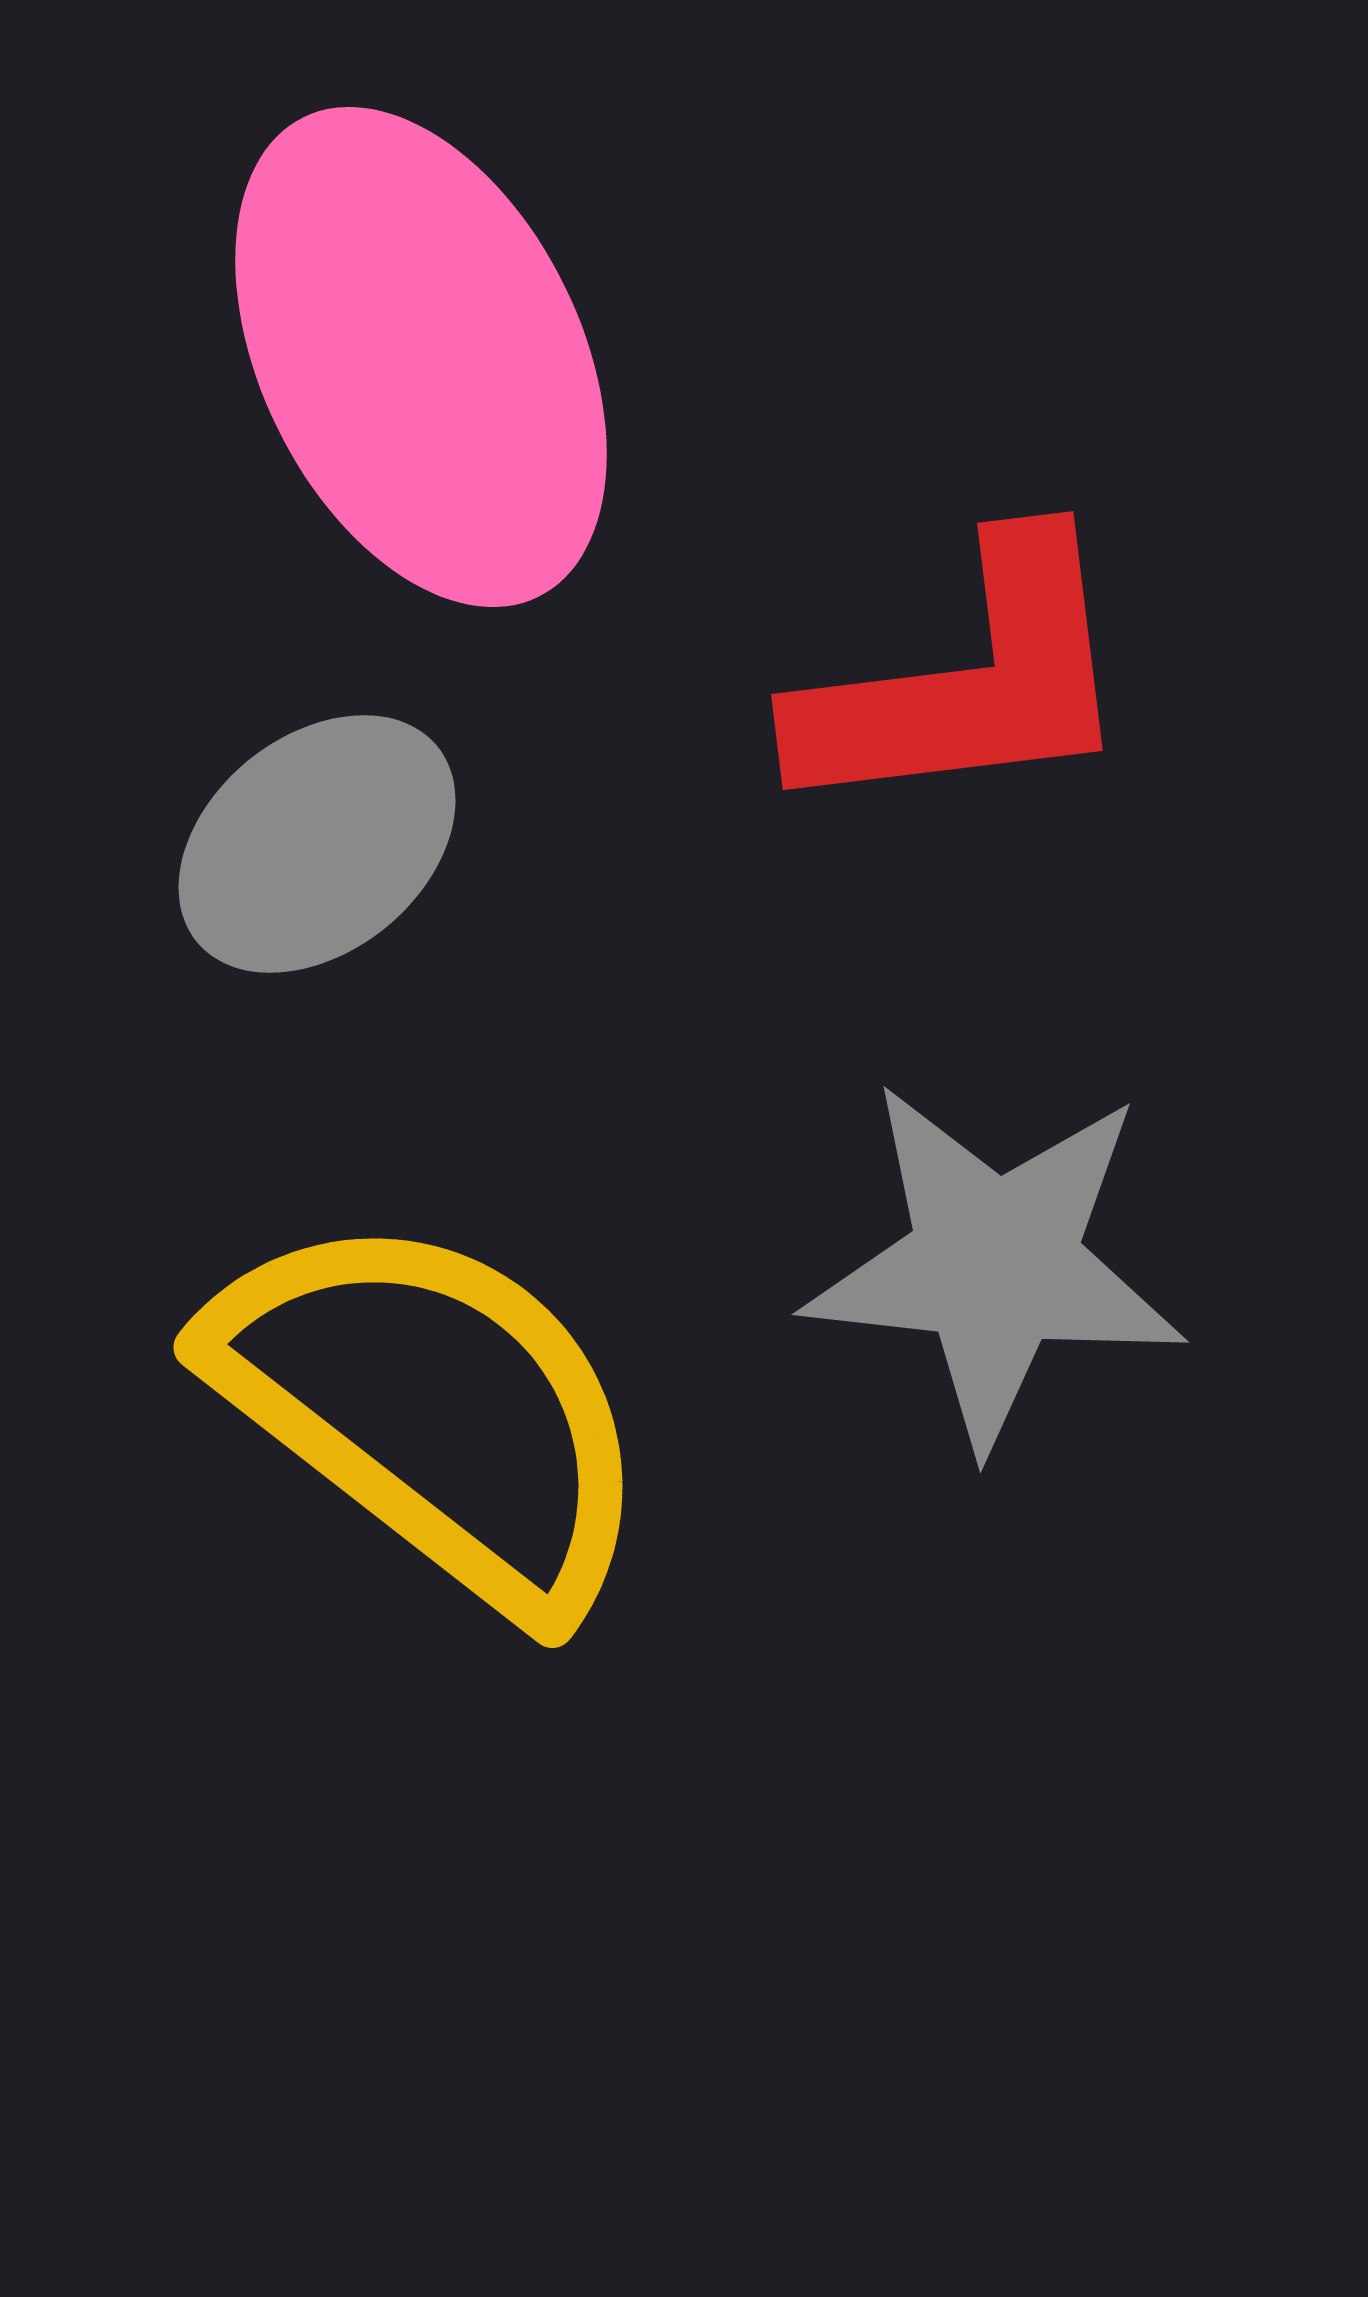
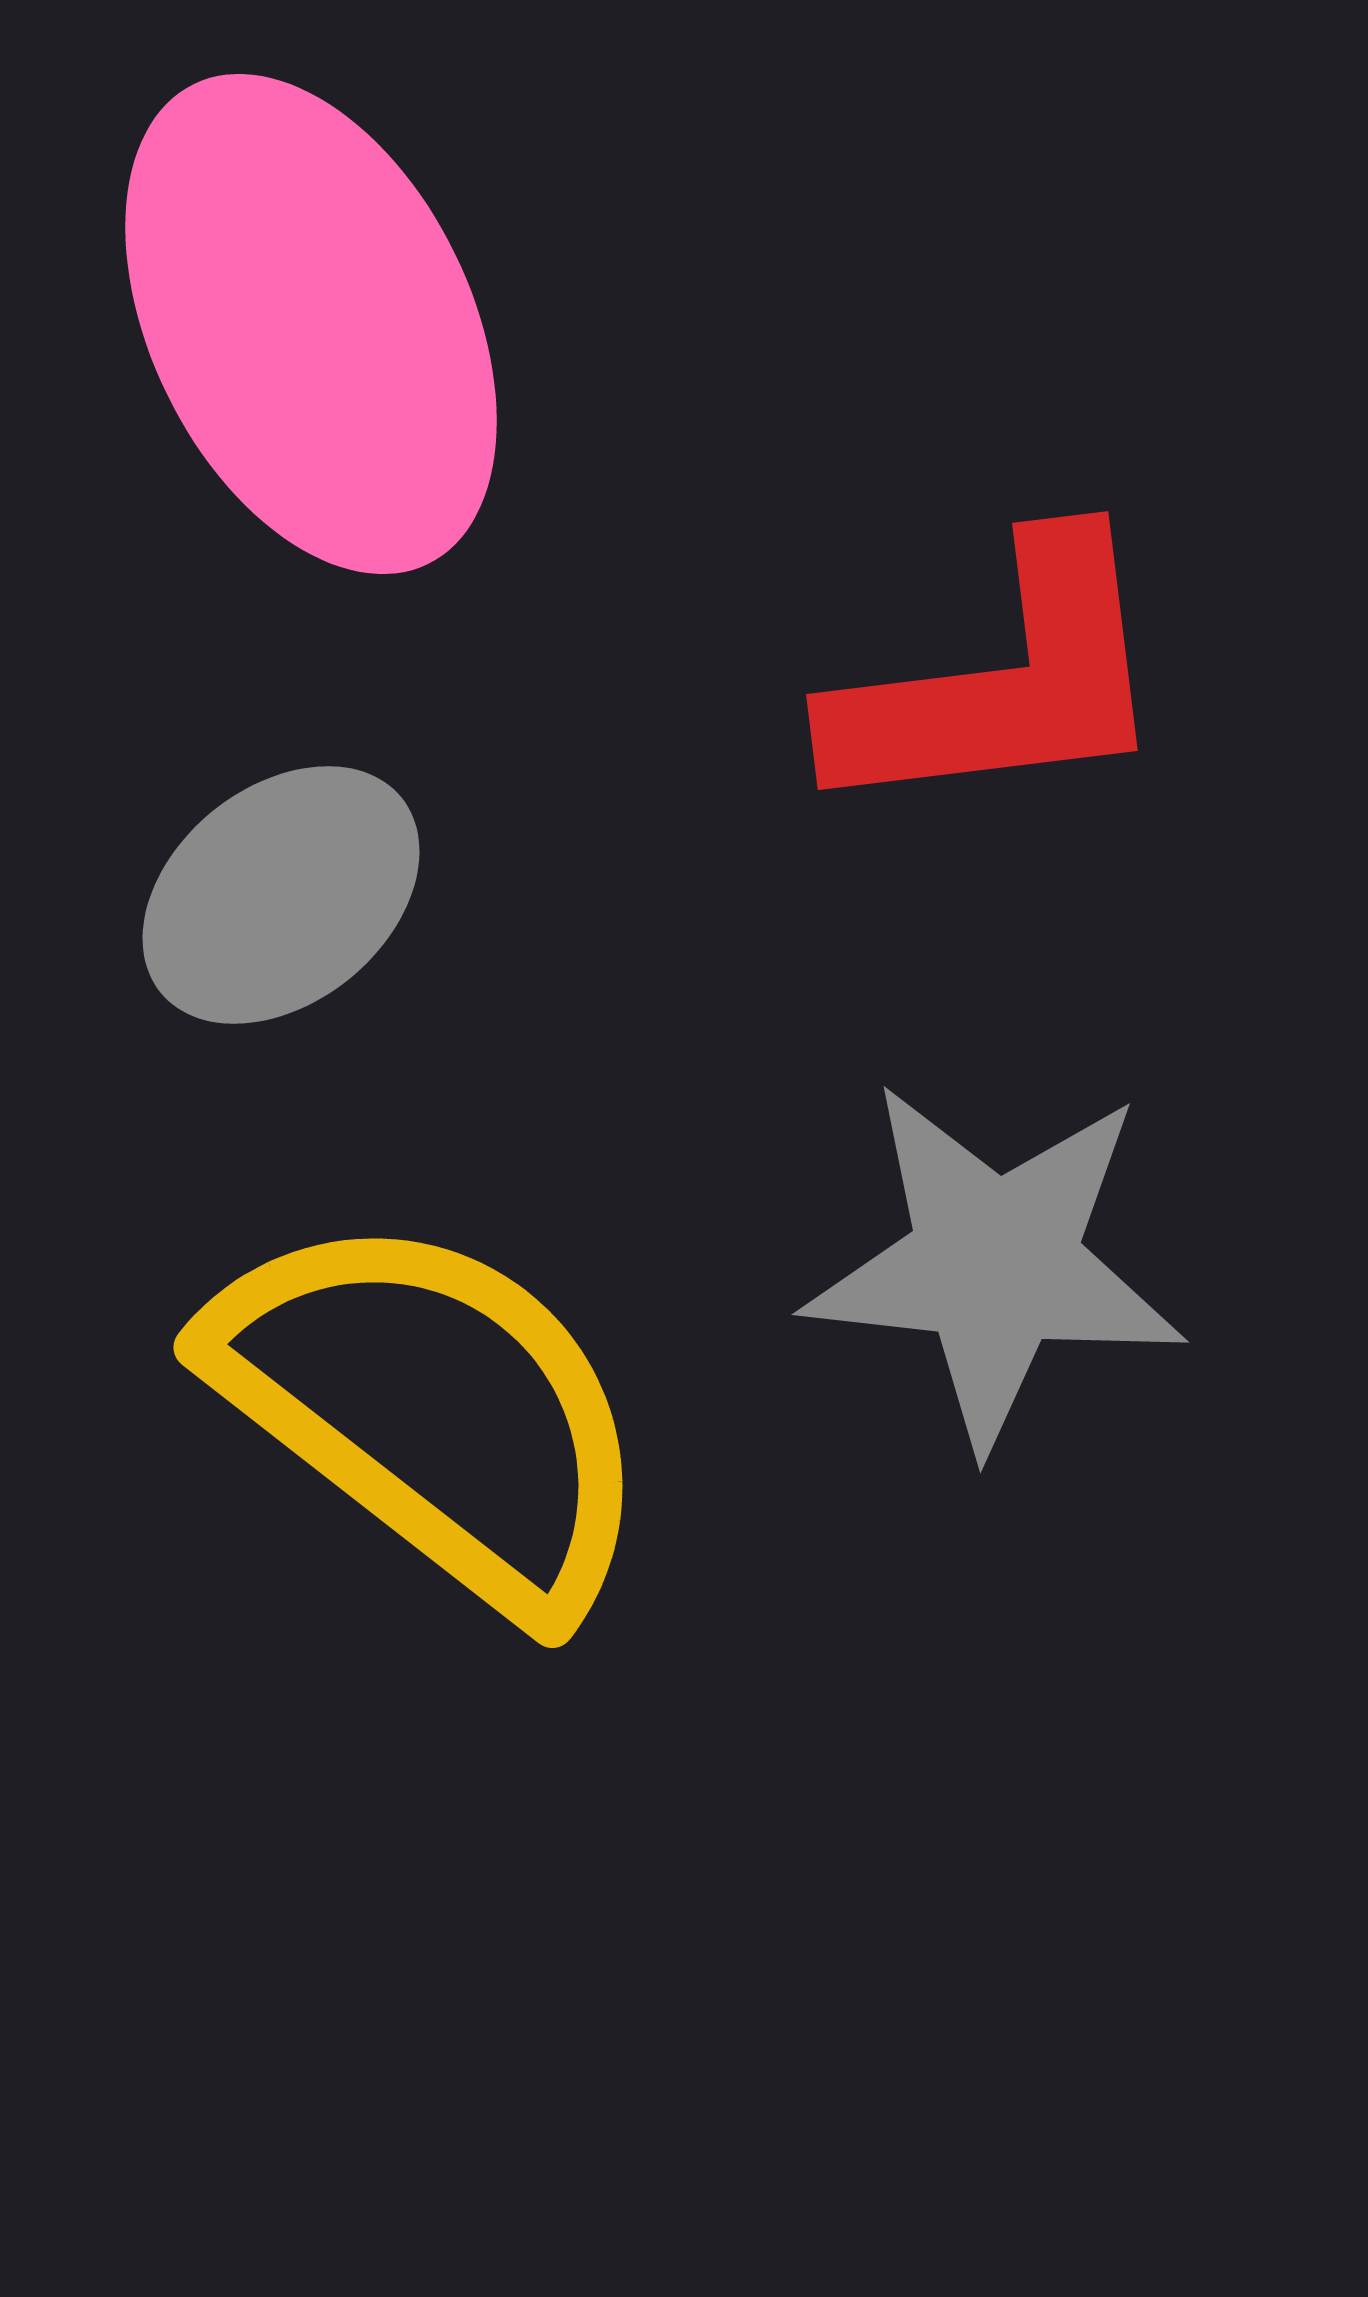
pink ellipse: moved 110 px left, 33 px up
red L-shape: moved 35 px right
gray ellipse: moved 36 px left, 51 px down
